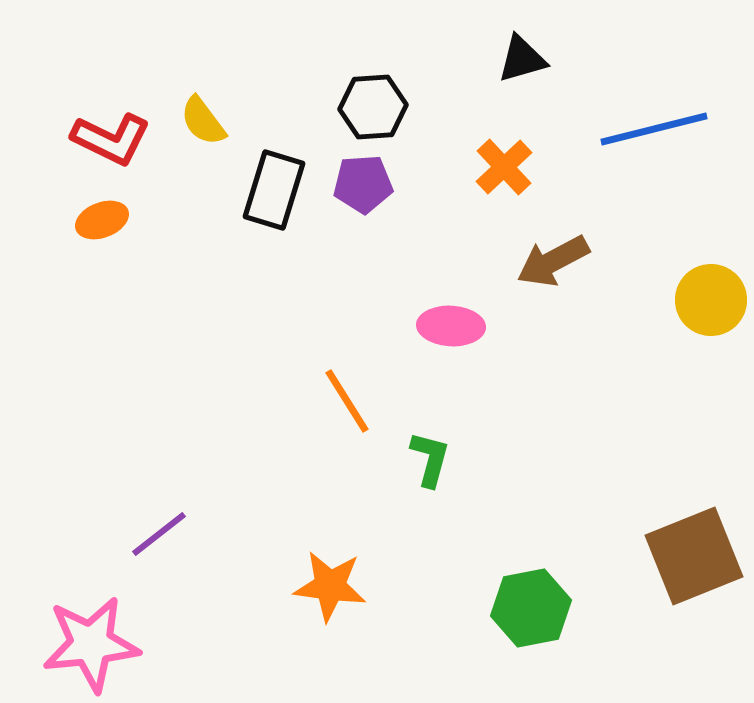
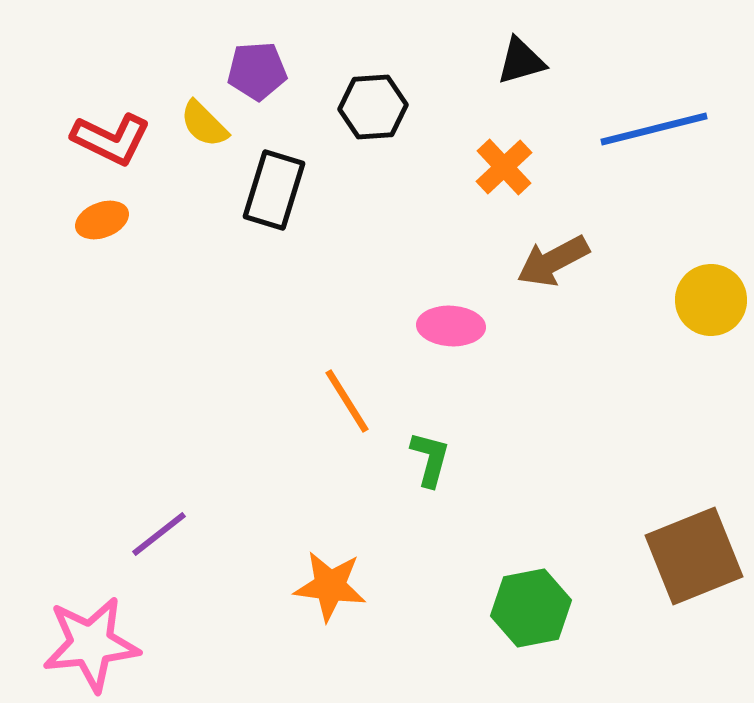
black triangle: moved 1 px left, 2 px down
yellow semicircle: moved 1 px right, 3 px down; rotated 8 degrees counterclockwise
purple pentagon: moved 106 px left, 113 px up
